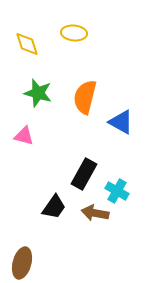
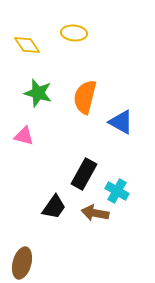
yellow diamond: moved 1 px down; rotated 16 degrees counterclockwise
